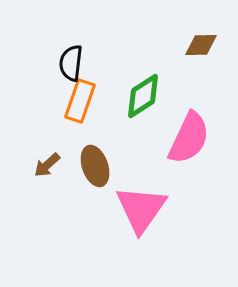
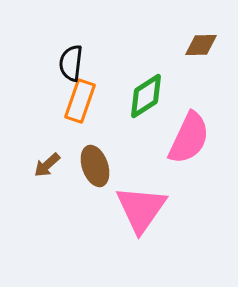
green diamond: moved 3 px right
